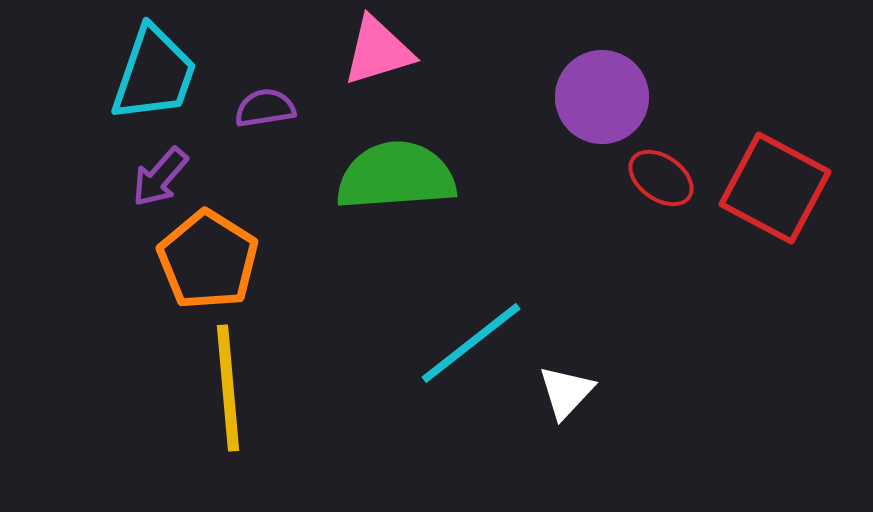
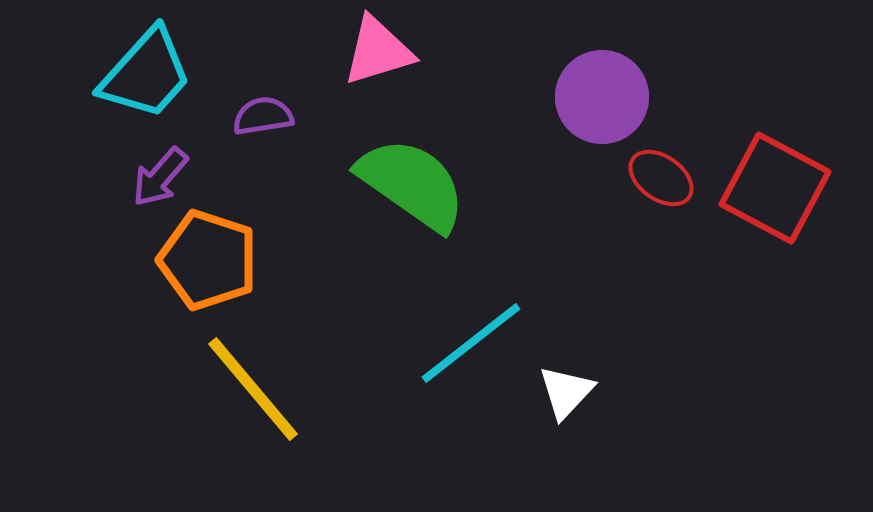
cyan trapezoid: moved 8 px left; rotated 23 degrees clockwise
purple semicircle: moved 2 px left, 8 px down
green semicircle: moved 16 px right, 8 px down; rotated 39 degrees clockwise
orange pentagon: rotated 14 degrees counterclockwise
yellow line: moved 25 px right, 1 px down; rotated 35 degrees counterclockwise
